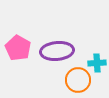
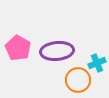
cyan cross: rotated 18 degrees counterclockwise
